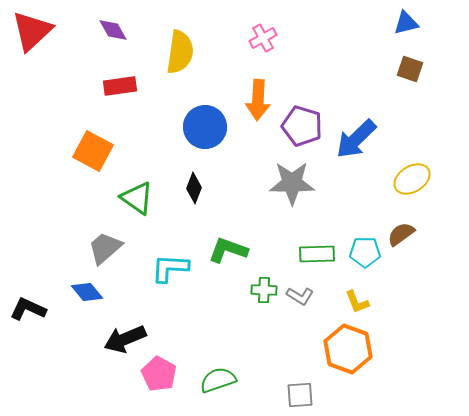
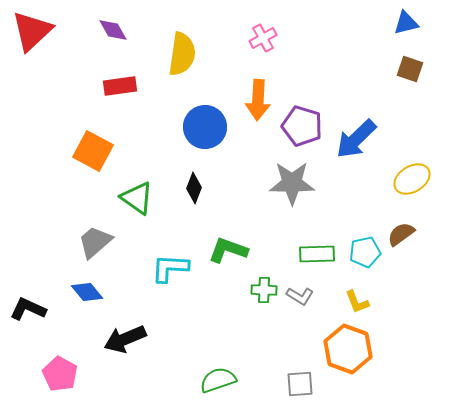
yellow semicircle: moved 2 px right, 2 px down
gray trapezoid: moved 10 px left, 6 px up
cyan pentagon: rotated 12 degrees counterclockwise
pink pentagon: moved 99 px left
gray square: moved 11 px up
